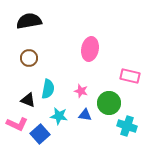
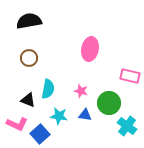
cyan cross: rotated 18 degrees clockwise
